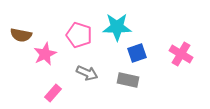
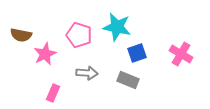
cyan star: rotated 12 degrees clockwise
gray arrow: rotated 20 degrees counterclockwise
gray rectangle: rotated 10 degrees clockwise
pink rectangle: rotated 18 degrees counterclockwise
